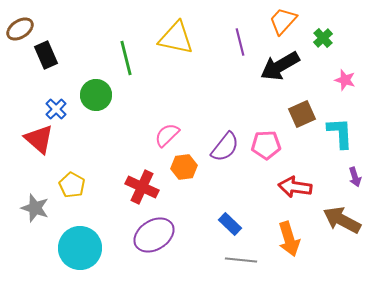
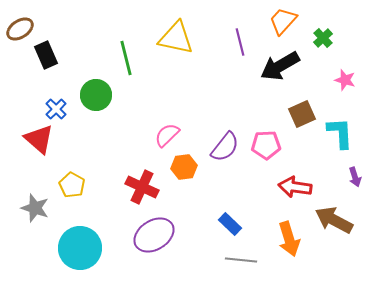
brown arrow: moved 8 px left
